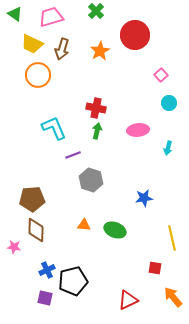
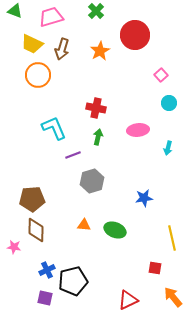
green triangle: moved 3 px up; rotated 14 degrees counterclockwise
green arrow: moved 1 px right, 6 px down
gray hexagon: moved 1 px right, 1 px down; rotated 25 degrees clockwise
